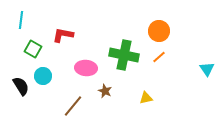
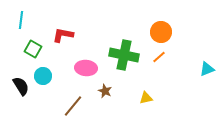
orange circle: moved 2 px right, 1 px down
cyan triangle: rotated 42 degrees clockwise
